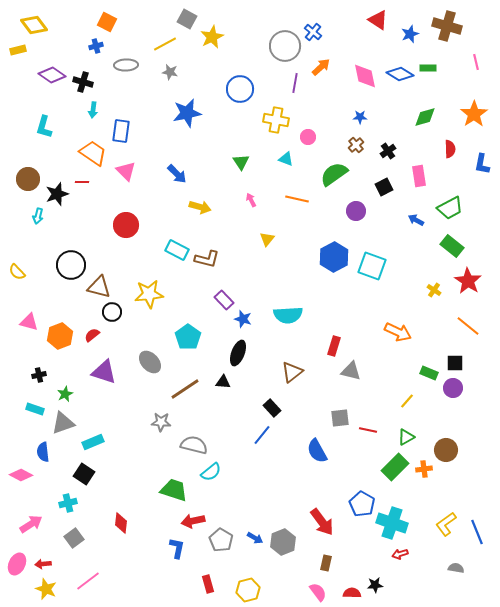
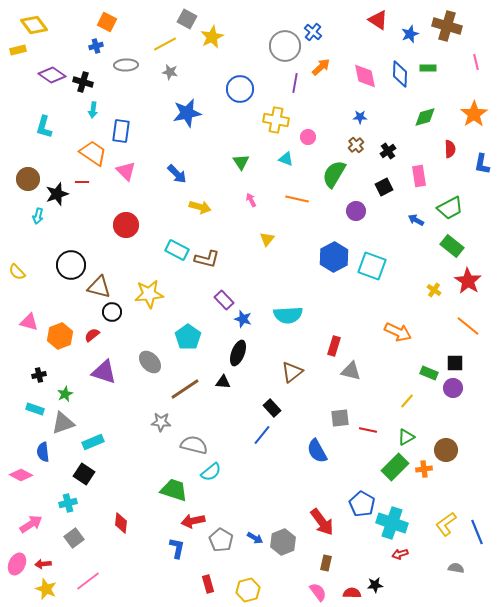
blue diamond at (400, 74): rotated 60 degrees clockwise
green semicircle at (334, 174): rotated 24 degrees counterclockwise
